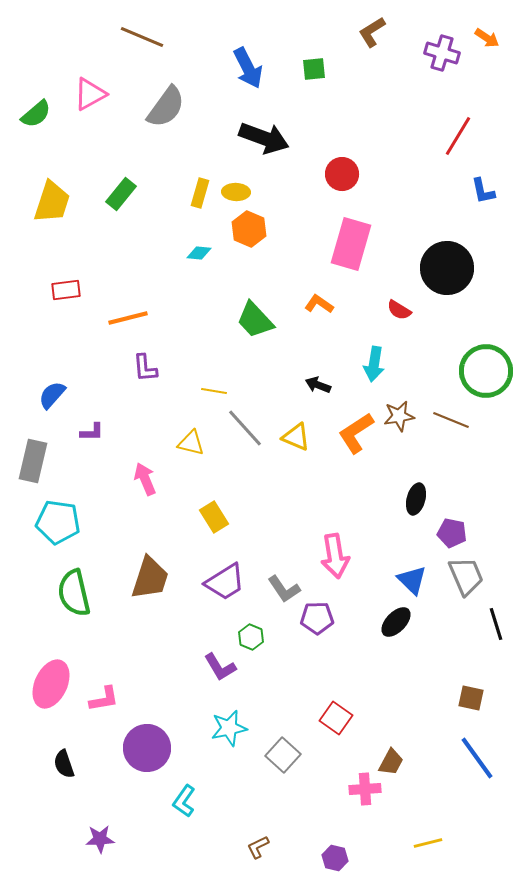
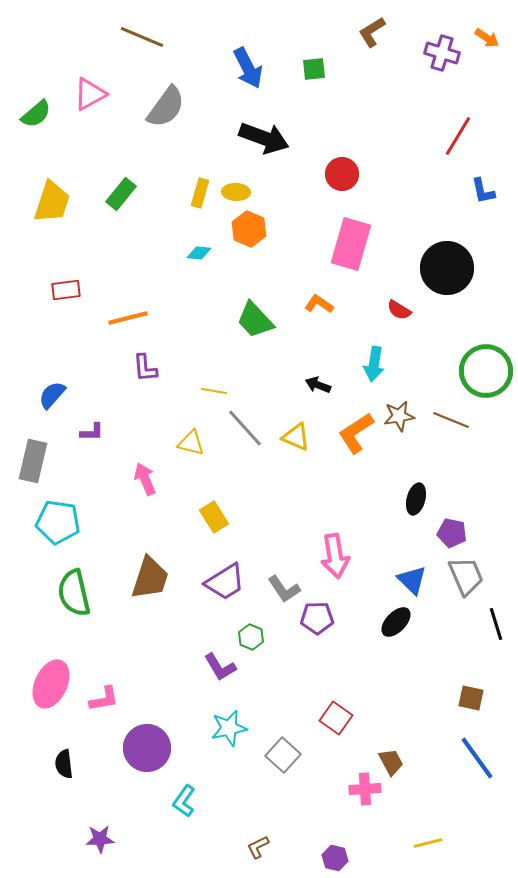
brown trapezoid at (391, 762): rotated 56 degrees counterclockwise
black semicircle at (64, 764): rotated 12 degrees clockwise
